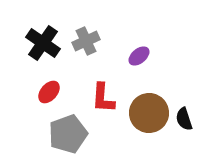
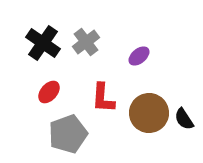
gray cross: moved 1 px down; rotated 12 degrees counterclockwise
black semicircle: rotated 15 degrees counterclockwise
